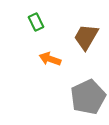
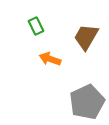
green rectangle: moved 4 px down
gray pentagon: moved 1 px left, 5 px down
